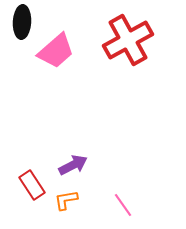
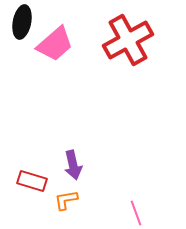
black ellipse: rotated 8 degrees clockwise
pink trapezoid: moved 1 px left, 7 px up
purple arrow: rotated 104 degrees clockwise
red rectangle: moved 4 px up; rotated 40 degrees counterclockwise
pink line: moved 13 px right, 8 px down; rotated 15 degrees clockwise
